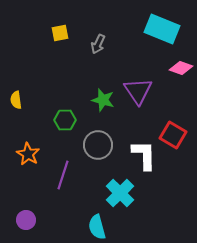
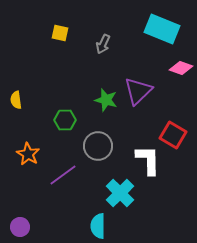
yellow square: rotated 24 degrees clockwise
gray arrow: moved 5 px right
purple triangle: rotated 20 degrees clockwise
green star: moved 3 px right
gray circle: moved 1 px down
white L-shape: moved 4 px right, 5 px down
purple line: rotated 36 degrees clockwise
purple circle: moved 6 px left, 7 px down
cyan semicircle: moved 1 px right, 1 px up; rotated 15 degrees clockwise
